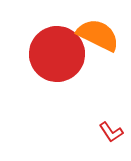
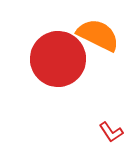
red circle: moved 1 px right, 5 px down
